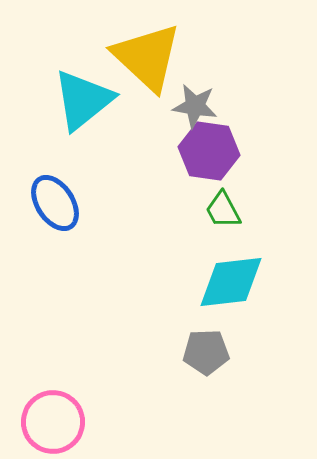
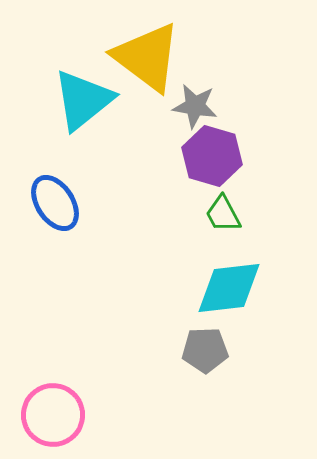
yellow triangle: rotated 6 degrees counterclockwise
purple hexagon: moved 3 px right, 5 px down; rotated 8 degrees clockwise
green trapezoid: moved 4 px down
cyan diamond: moved 2 px left, 6 px down
gray pentagon: moved 1 px left, 2 px up
pink circle: moved 7 px up
